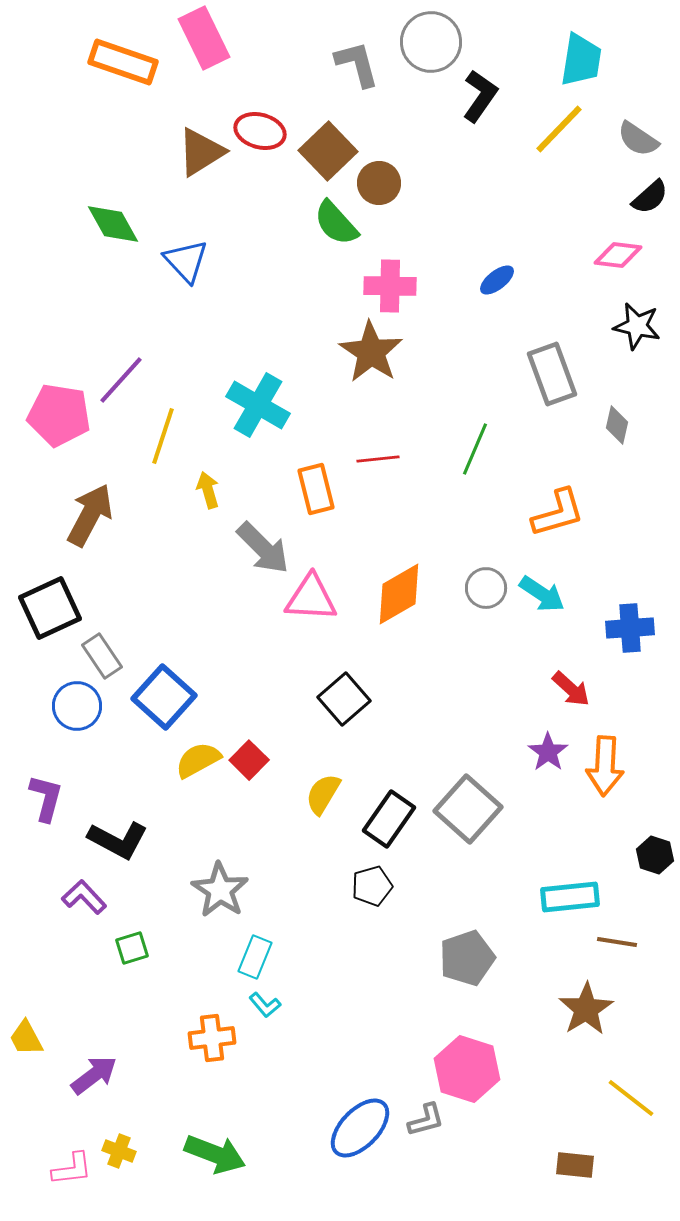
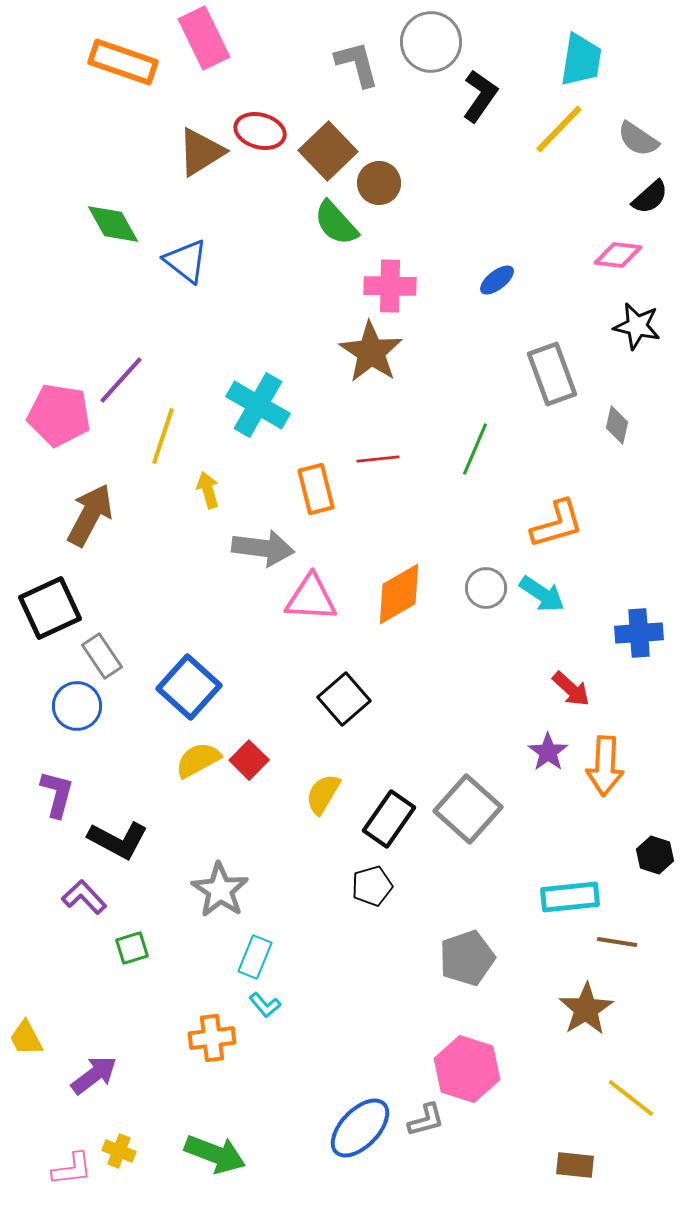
blue triangle at (186, 261): rotated 9 degrees counterclockwise
orange L-shape at (558, 513): moved 1 px left, 11 px down
gray arrow at (263, 548): rotated 38 degrees counterclockwise
blue cross at (630, 628): moved 9 px right, 5 px down
blue square at (164, 697): moved 25 px right, 10 px up
purple L-shape at (46, 798): moved 11 px right, 4 px up
